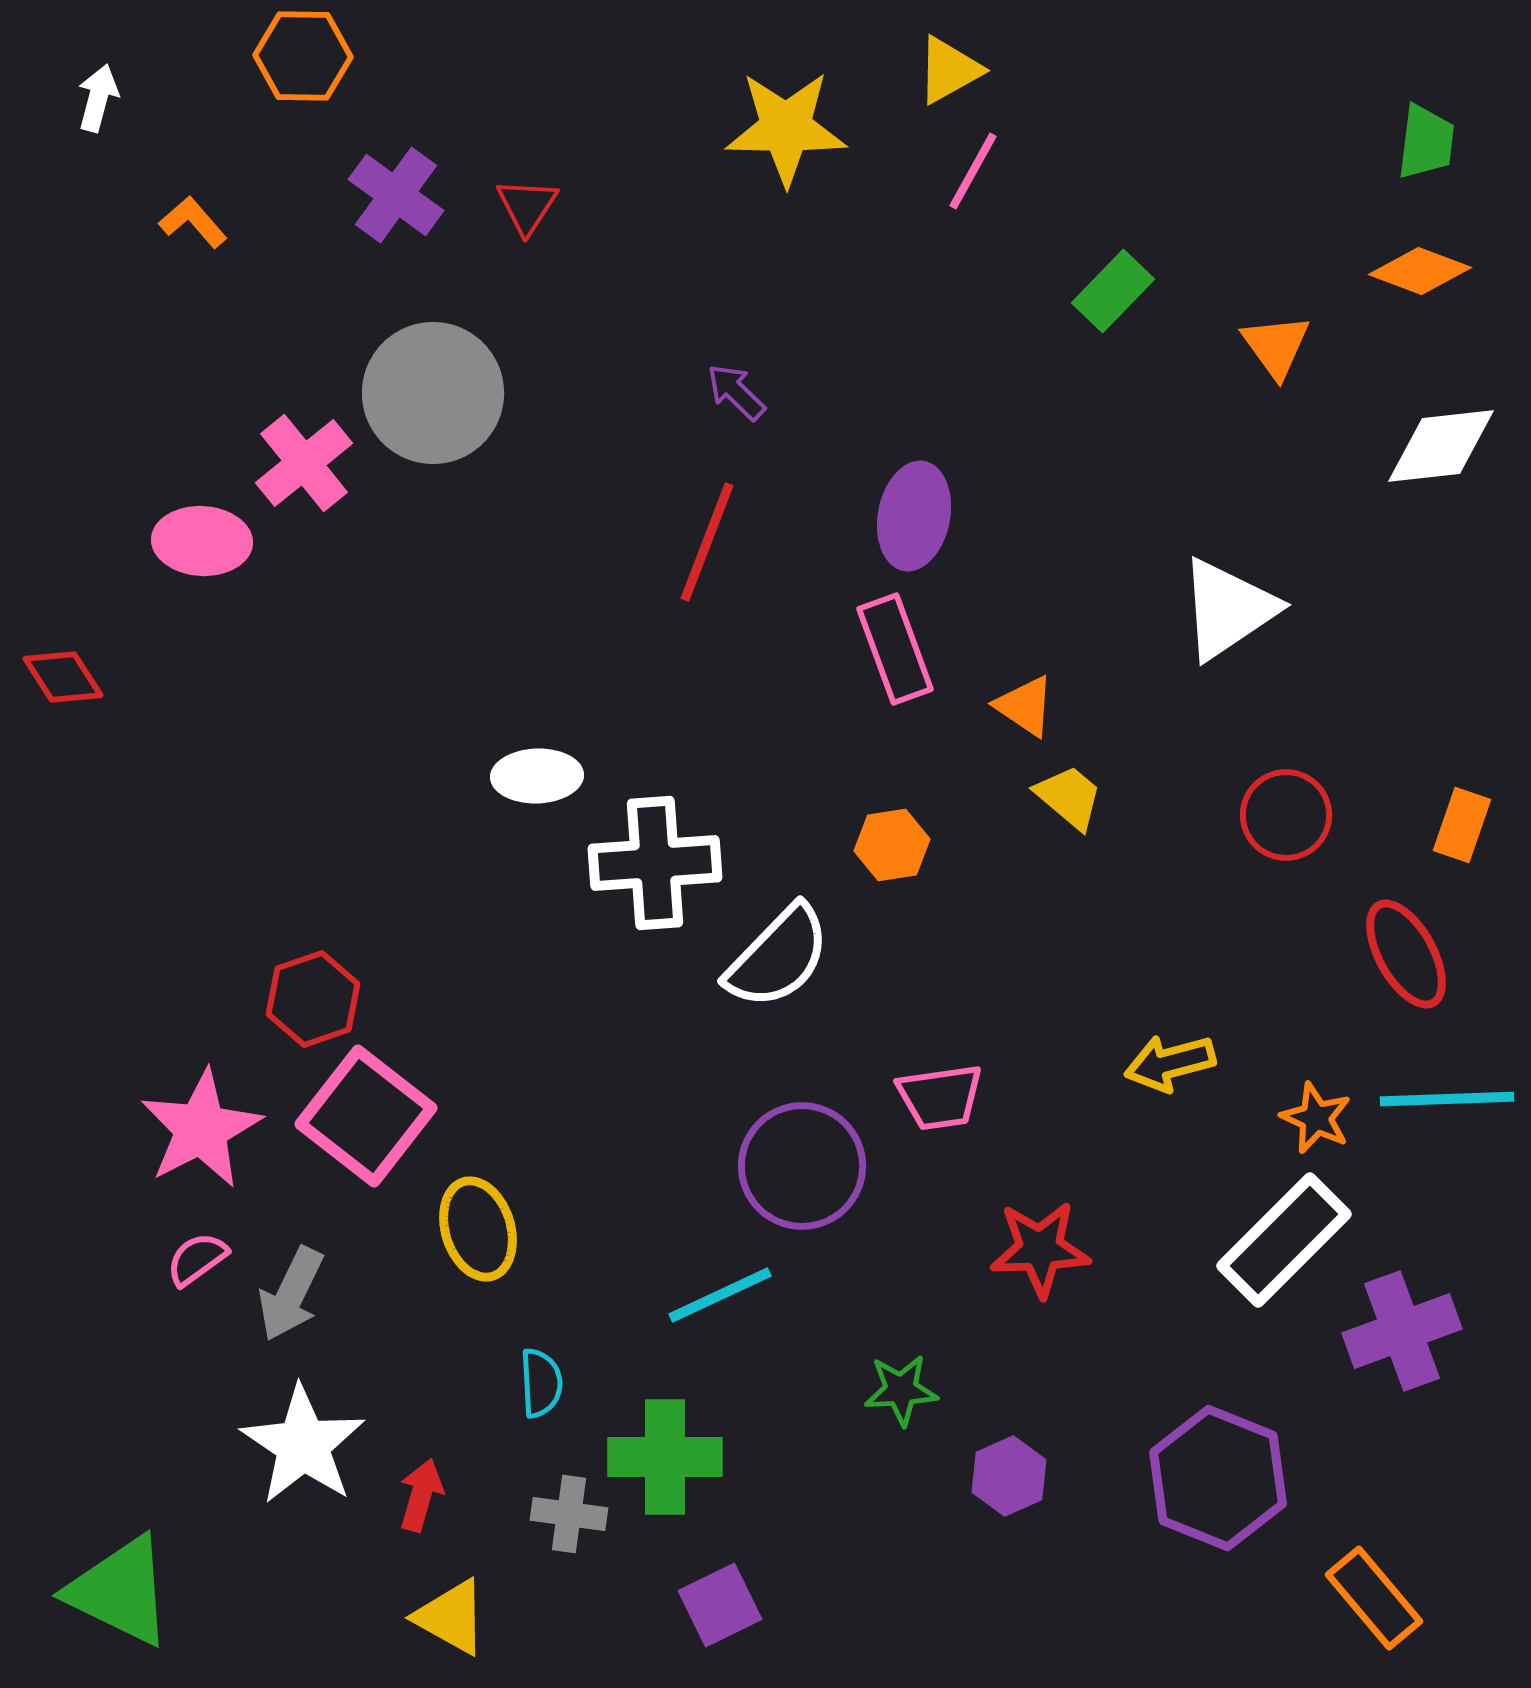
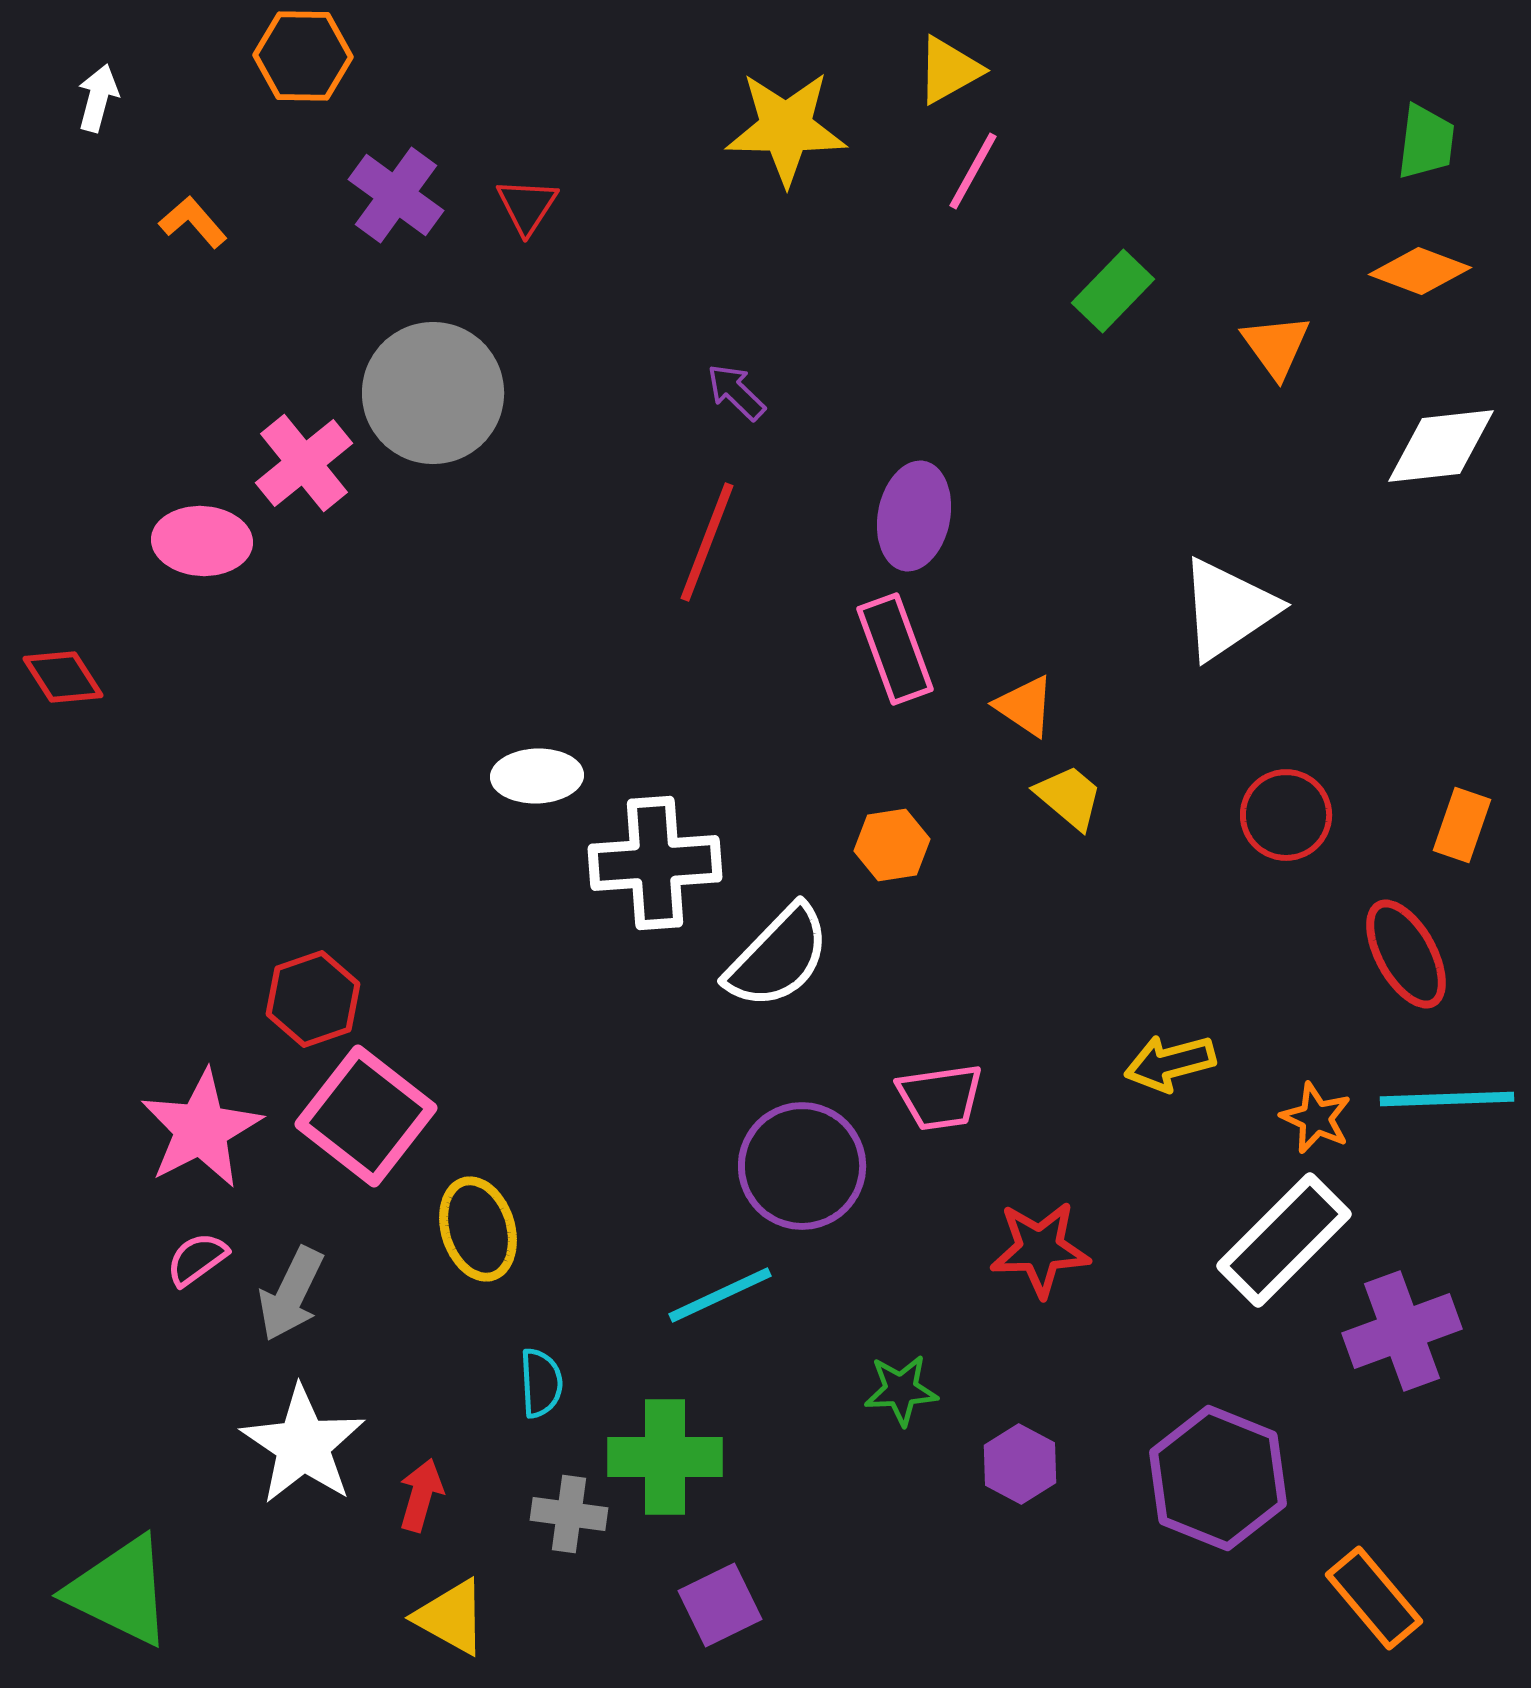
purple hexagon at (1009, 1476): moved 11 px right, 12 px up; rotated 8 degrees counterclockwise
